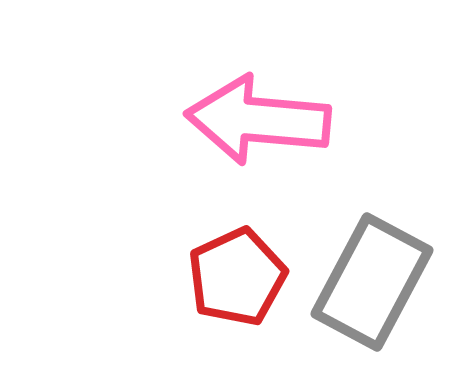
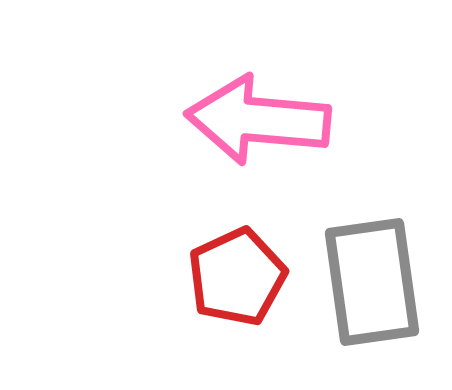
gray rectangle: rotated 36 degrees counterclockwise
